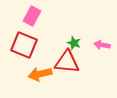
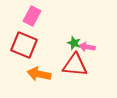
pink arrow: moved 15 px left, 2 px down
red triangle: moved 8 px right, 3 px down
orange arrow: moved 1 px left; rotated 25 degrees clockwise
